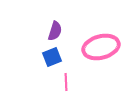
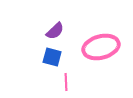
purple semicircle: rotated 30 degrees clockwise
blue square: rotated 36 degrees clockwise
